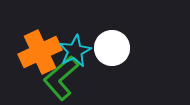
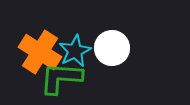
orange cross: rotated 33 degrees counterclockwise
green L-shape: rotated 45 degrees clockwise
